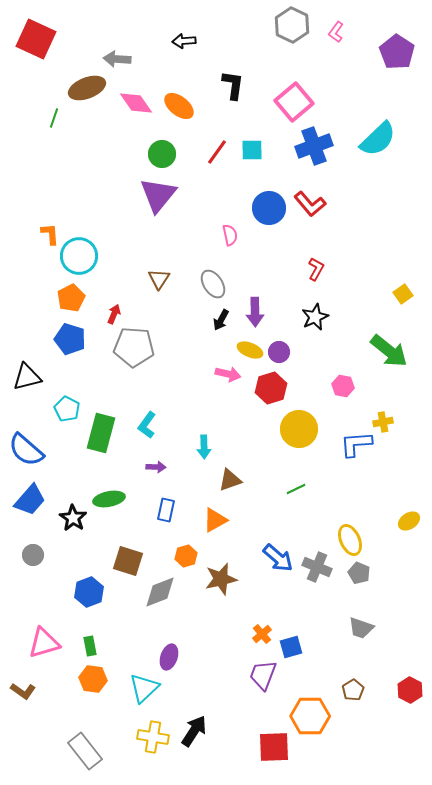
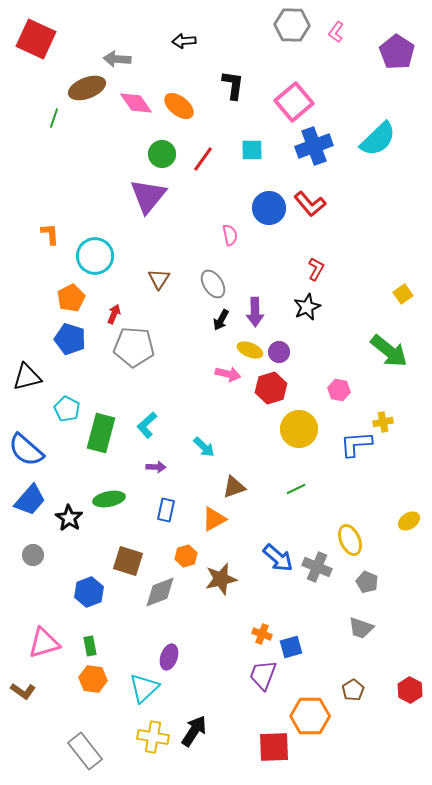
gray hexagon at (292, 25): rotated 24 degrees counterclockwise
red line at (217, 152): moved 14 px left, 7 px down
purple triangle at (158, 195): moved 10 px left, 1 px down
cyan circle at (79, 256): moved 16 px right
black star at (315, 317): moved 8 px left, 10 px up
pink hexagon at (343, 386): moved 4 px left, 4 px down
cyan L-shape at (147, 425): rotated 12 degrees clockwise
cyan arrow at (204, 447): rotated 45 degrees counterclockwise
brown triangle at (230, 480): moved 4 px right, 7 px down
black star at (73, 518): moved 4 px left
orange triangle at (215, 520): moved 1 px left, 1 px up
gray pentagon at (359, 573): moved 8 px right, 9 px down
orange cross at (262, 634): rotated 30 degrees counterclockwise
